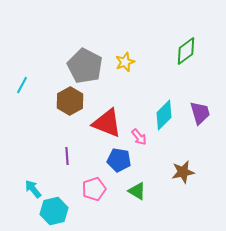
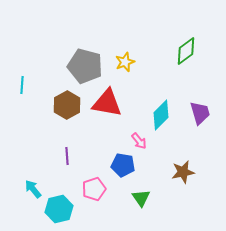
gray pentagon: rotated 12 degrees counterclockwise
cyan line: rotated 24 degrees counterclockwise
brown hexagon: moved 3 px left, 4 px down
cyan diamond: moved 3 px left
red triangle: moved 20 px up; rotated 12 degrees counterclockwise
pink arrow: moved 4 px down
blue pentagon: moved 4 px right, 5 px down
green triangle: moved 4 px right, 7 px down; rotated 24 degrees clockwise
cyan hexagon: moved 5 px right, 2 px up
